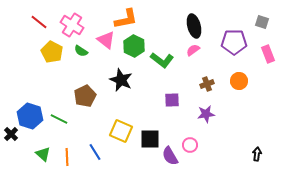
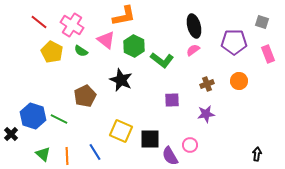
orange L-shape: moved 2 px left, 3 px up
blue hexagon: moved 3 px right
orange line: moved 1 px up
